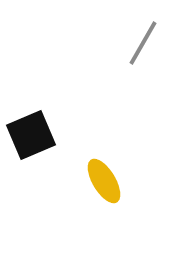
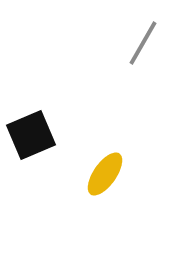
yellow ellipse: moved 1 px right, 7 px up; rotated 66 degrees clockwise
